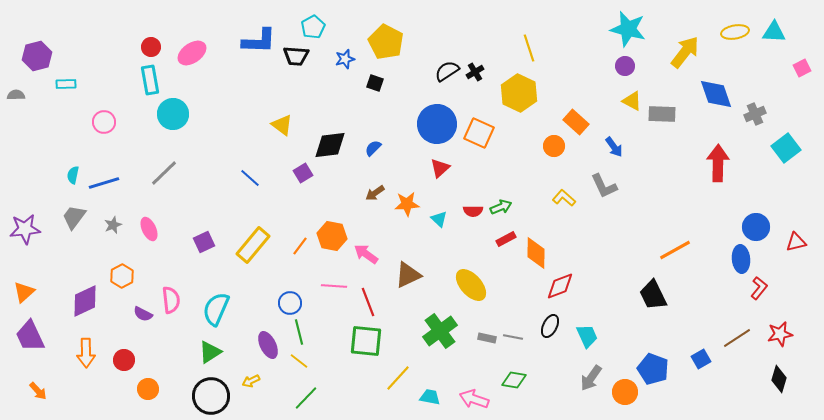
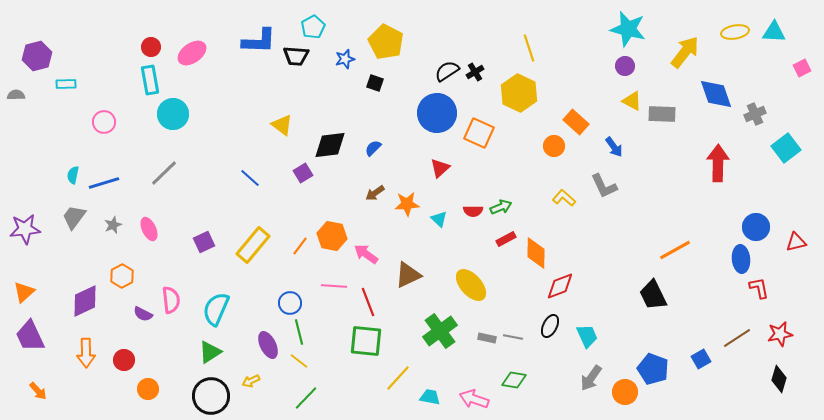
blue circle at (437, 124): moved 11 px up
red L-shape at (759, 288): rotated 50 degrees counterclockwise
